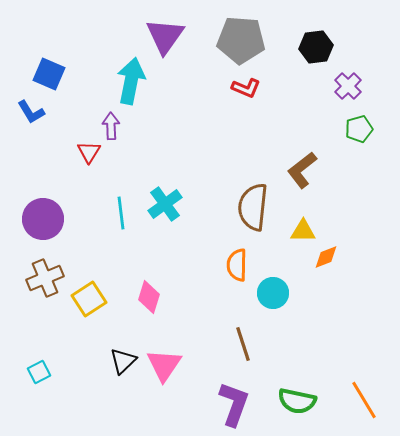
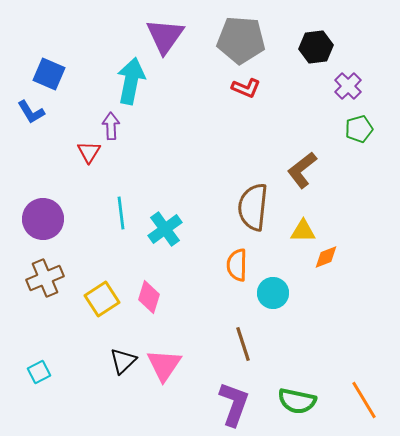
cyan cross: moved 25 px down
yellow square: moved 13 px right
